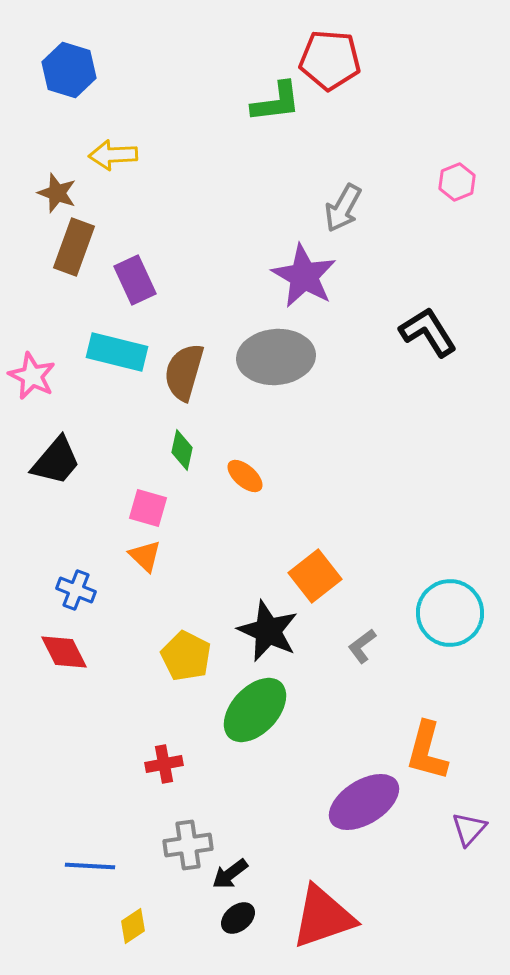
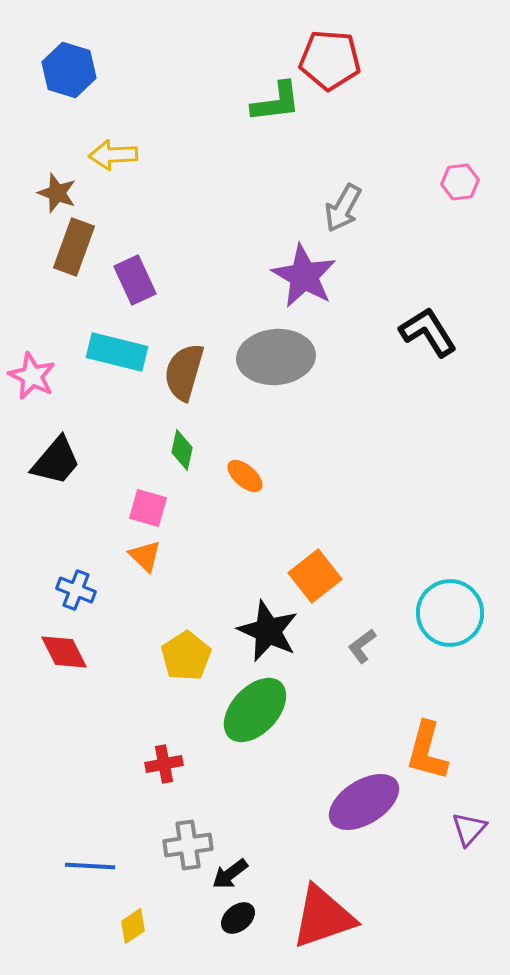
pink hexagon: moved 3 px right; rotated 15 degrees clockwise
yellow pentagon: rotated 12 degrees clockwise
